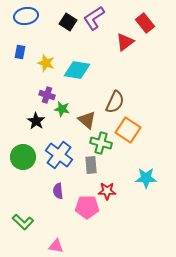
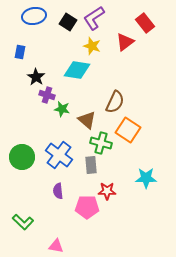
blue ellipse: moved 8 px right
yellow star: moved 46 px right, 17 px up
black star: moved 44 px up
green circle: moved 1 px left
